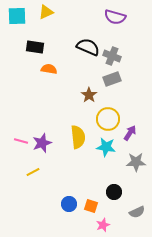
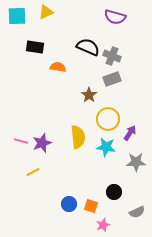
orange semicircle: moved 9 px right, 2 px up
